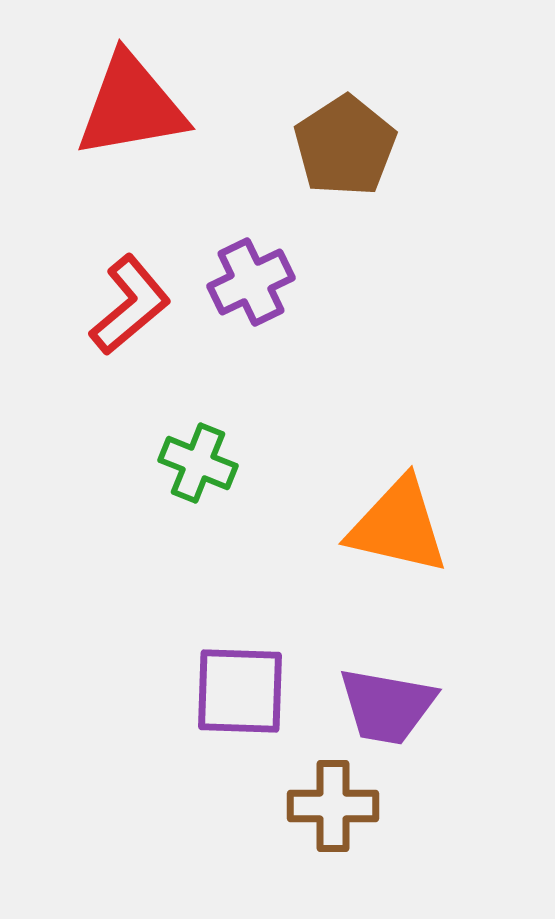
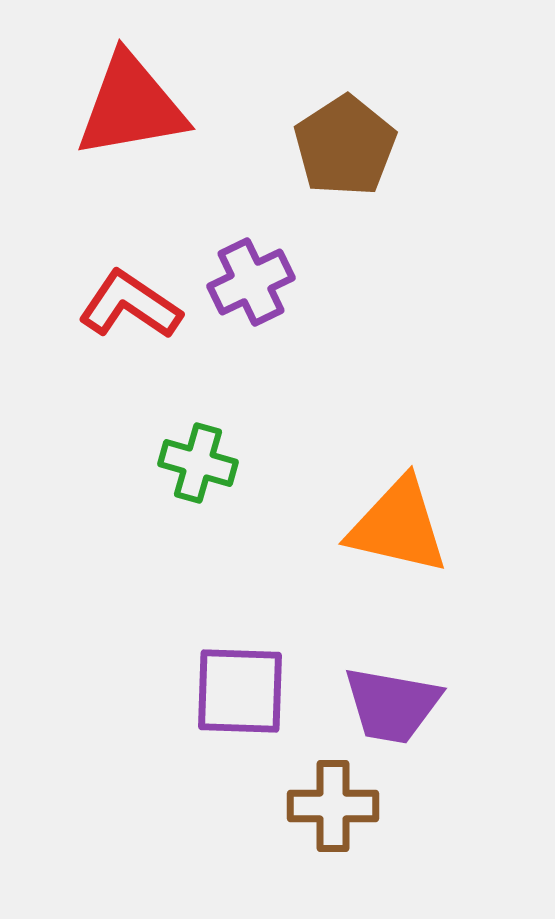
red L-shape: rotated 106 degrees counterclockwise
green cross: rotated 6 degrees counterclockwise
purple trapezoid: moved 5 px right, 1 px up
